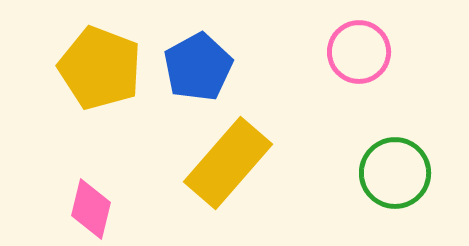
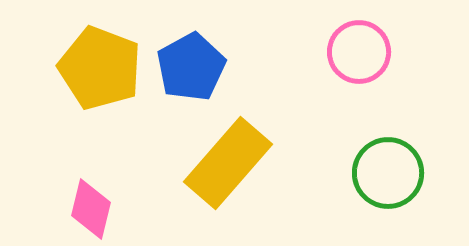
blue pentagon: moved 7 px left
green circle: moved 7 px left
